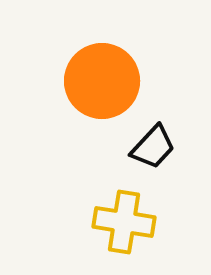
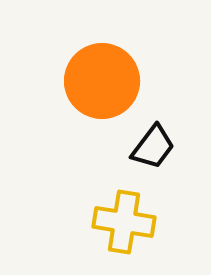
black trapezoid: rotated 6 degrees counterclockwise
